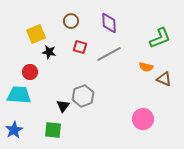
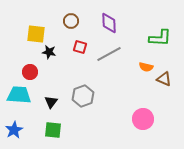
yellow square: rotated 30 degrees clockwise
green L-shape: rotated 25 degrees clockwise
black triangle: moved 12 px left, 4 px up
